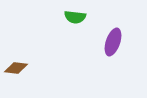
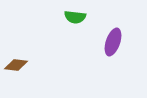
brown diamond: moved 3 px up
